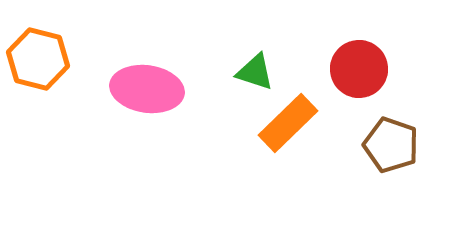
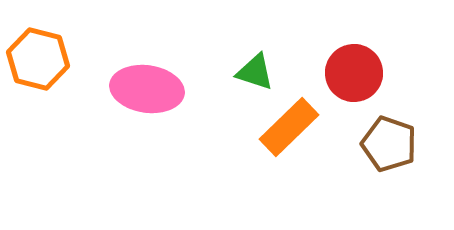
red circle: moved 5 px left, 4 px down
orange rectangle: moved 1 px right, 4 px down
brown pentagon: moved 2 px left, 1 px up
